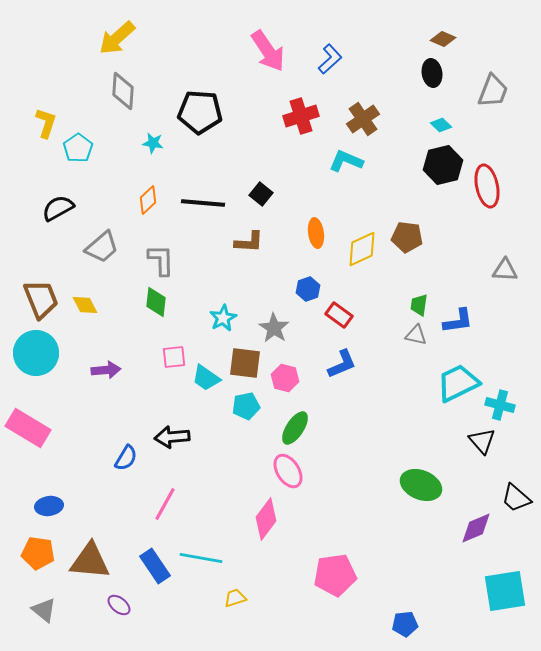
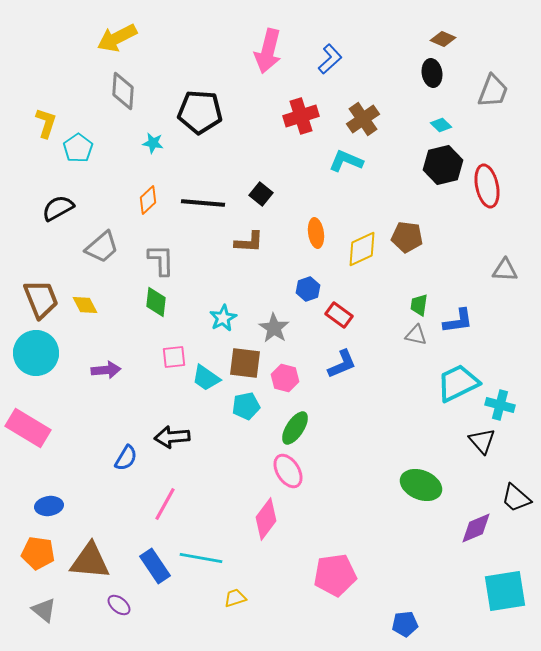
yellow arrow at (117, 38): rotated 15 degrees clockwise
pink arrow at (268, 51): rotated 48 degrees clockwise
